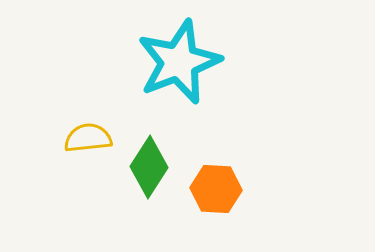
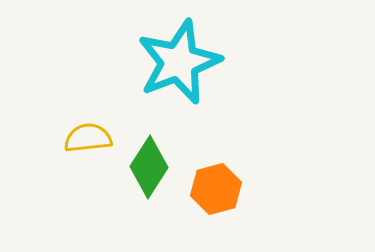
orange hexagon: rotated 18 degrees counterclockwise
